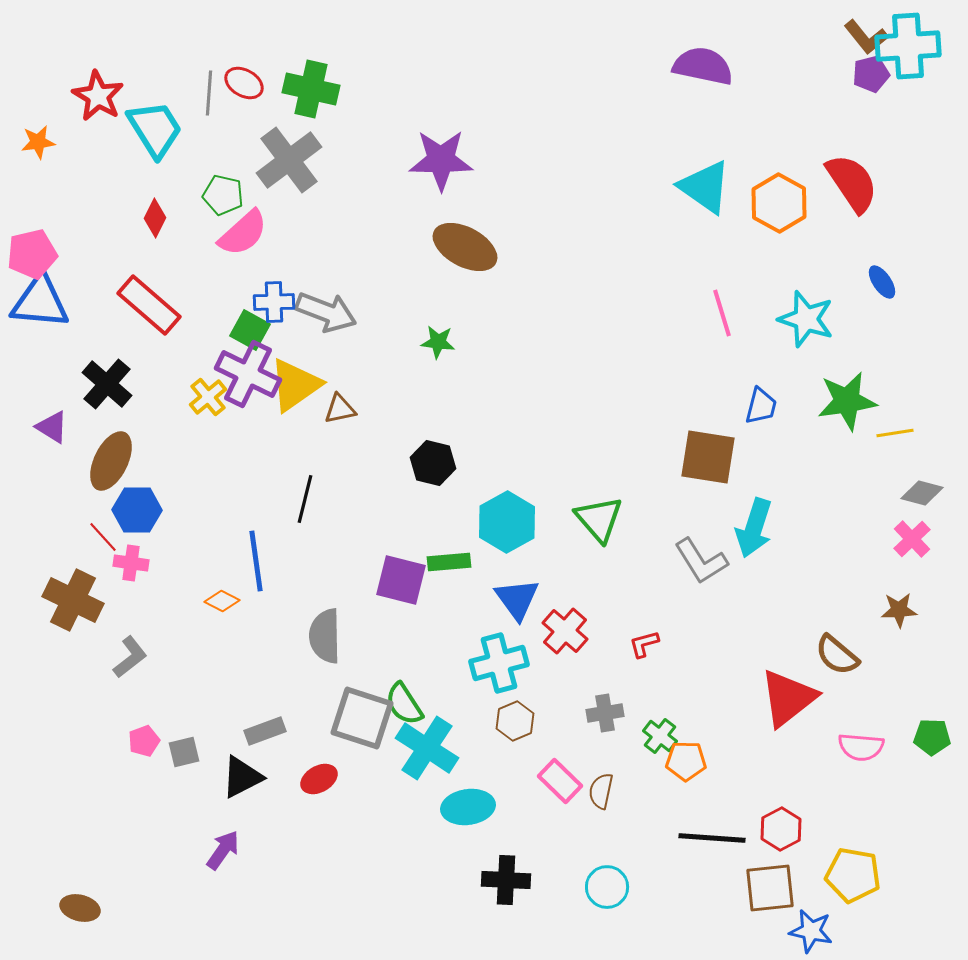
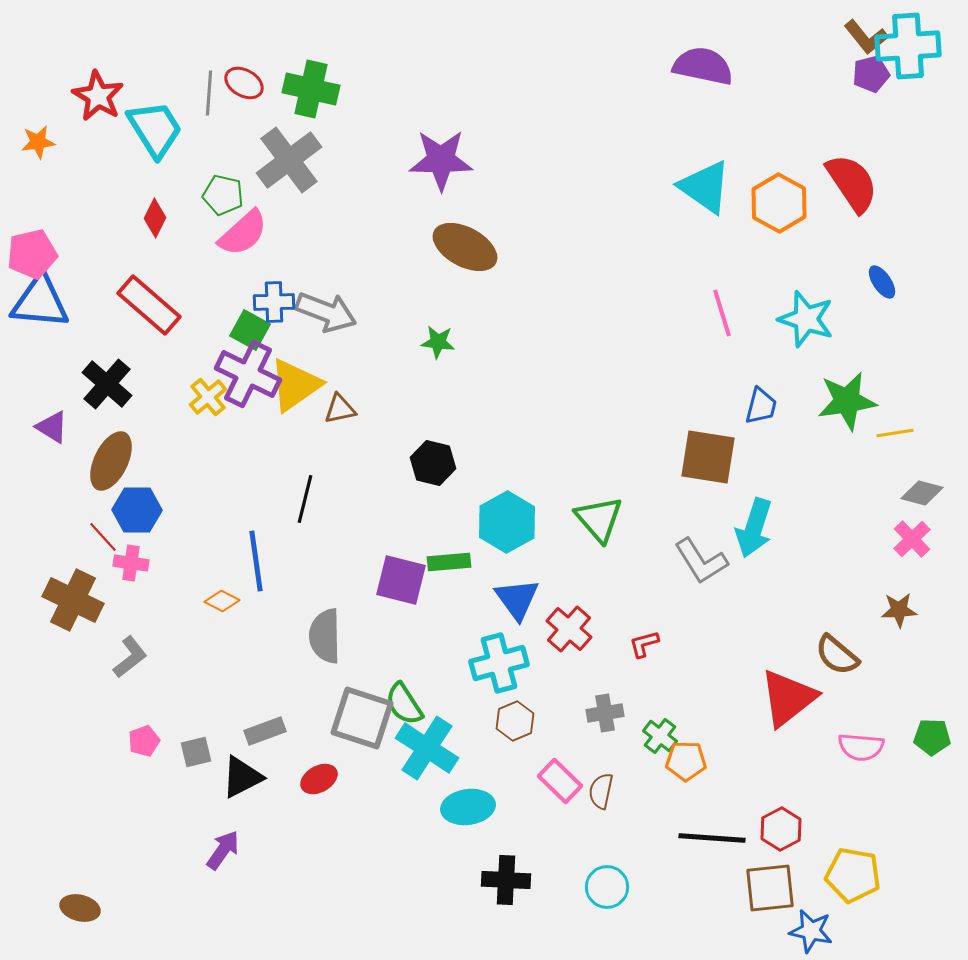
red cross at (565, 631): moved 4 px right, 2 px up
gray square at (184, 752): moved 12 px right
